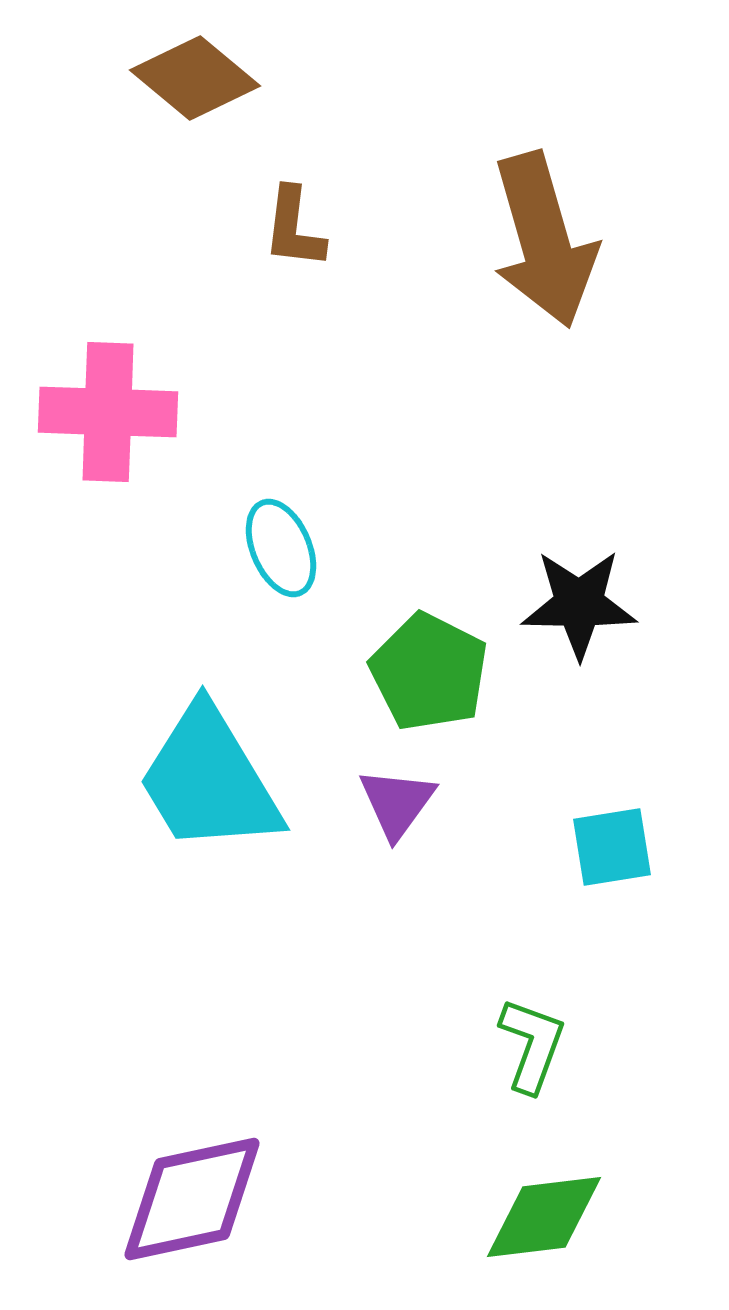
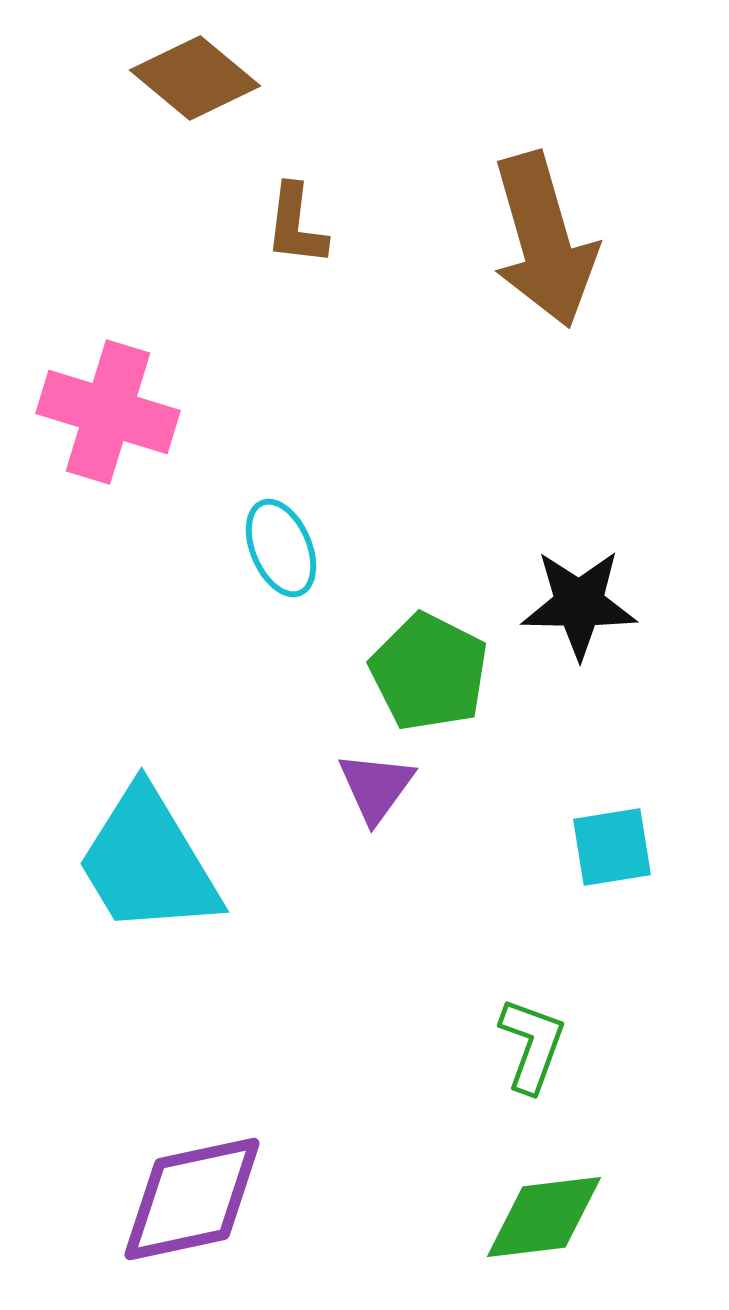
brown L-shape: moved 2 px right, 3 px up
pink cross: rotated 15 degrees clockwise
cyan trapezoid: moved 61 px left, 82 px down
purple triangle: moved 21 px left, 16 px up
